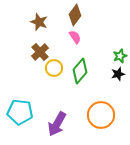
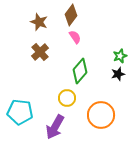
brown diamond: moved 4 px left
yellow circle: moved 13 px right, 30 px down
purple arrow: moved 2 px left, 3 px down
